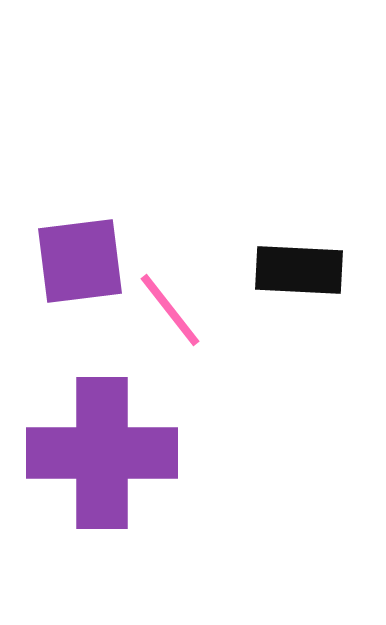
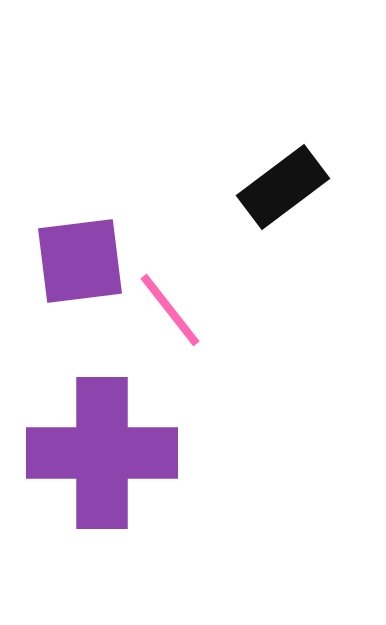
black rectangle: moved 16 px left, 83 px up; rotated 40 degrees counterclockwise
